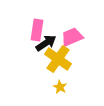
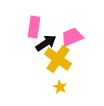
pink rectangle: moved 3 px left, 3 px up
